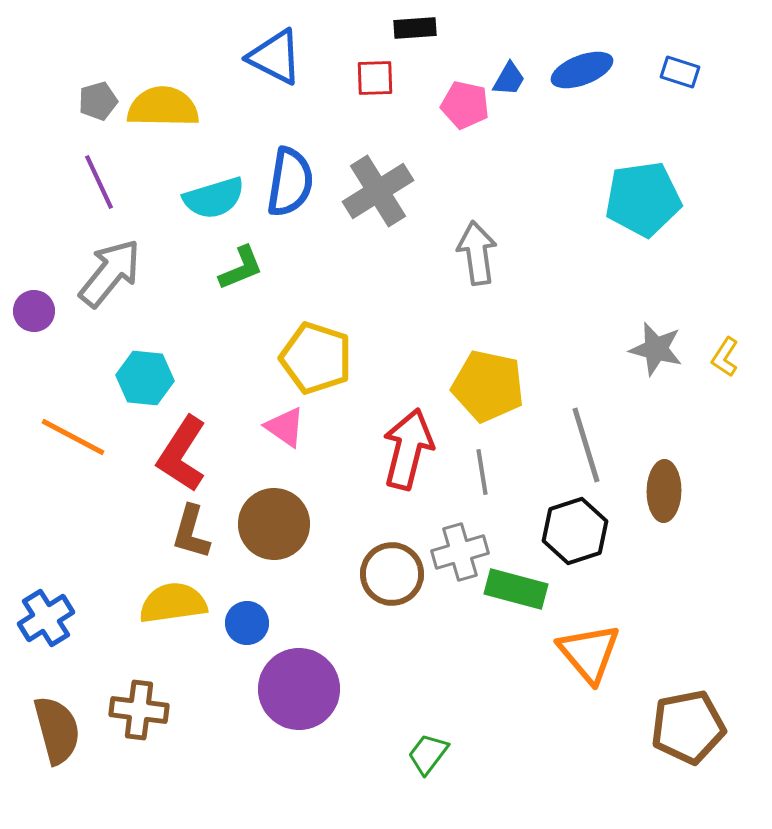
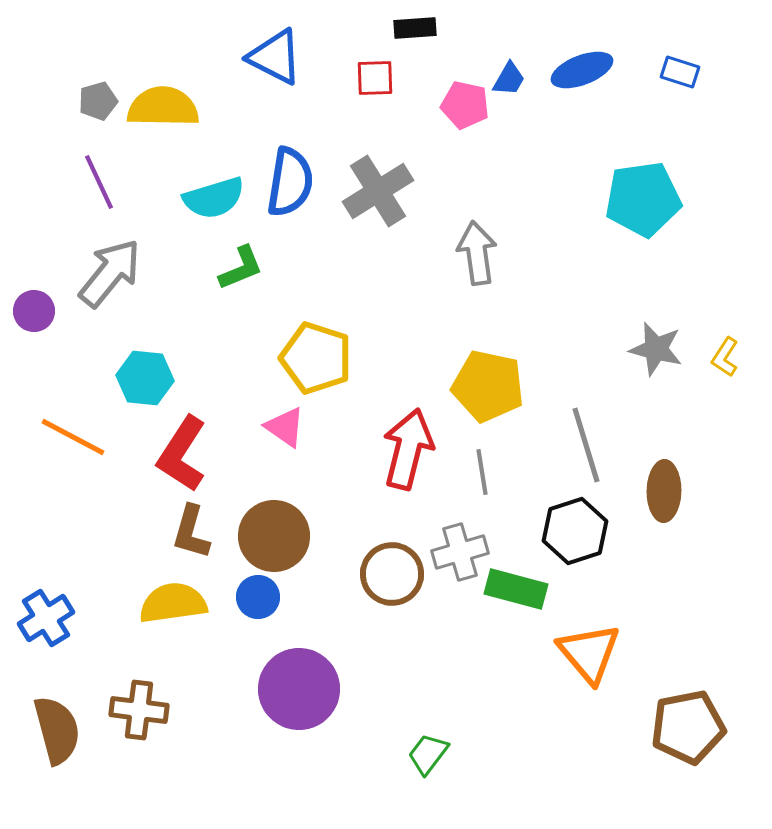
brown circle at (274, 524): moved 12 px down
blue circle at (247, 623): moved 11 px right, 26 px up
